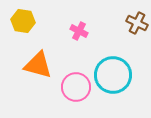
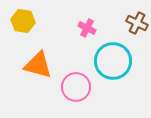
pink cross: moved 8 px right, 3 px up
cyan circle: moved 14 px up
